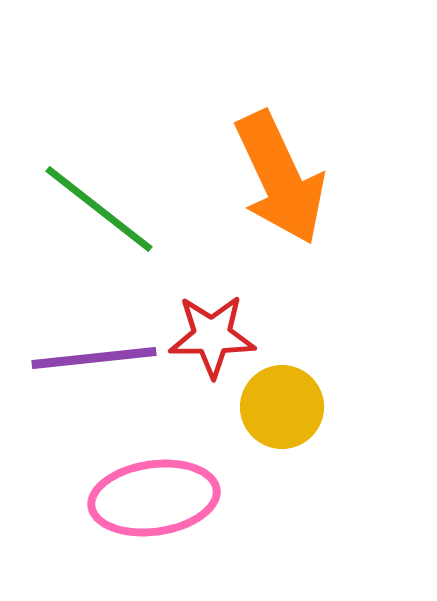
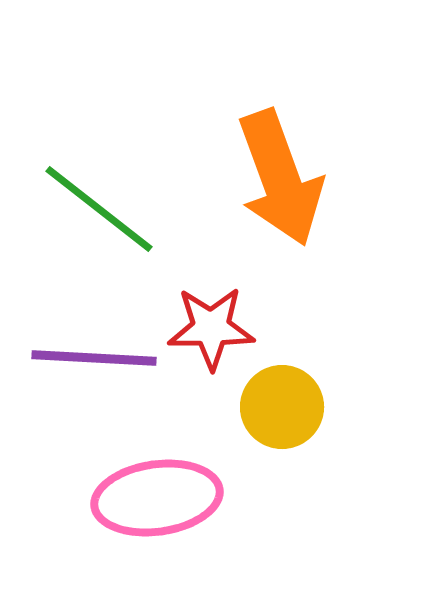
orange arrow: rotated 5 degrees clockwise
red star: moved 1 px left, 8 px up
purple line: rotated 9 degrees clockwise
pink ellipse: moved 3 px right
